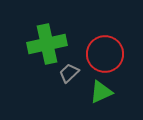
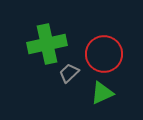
red circle: moved 1 px left
green triangle: moved 1 px right, 1 px down
